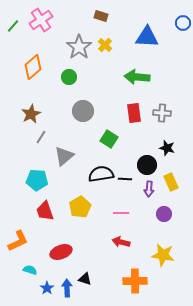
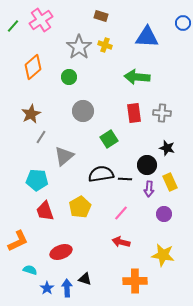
yellow cross: rotated 24 degrees counterclockwise
green square: rotated 24 degrees clockwise
yellow rectangle: moved 1 px left
pink line: rotated 49 degrees counterclockwise
